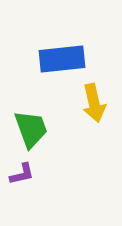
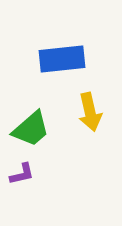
yellow arrow: moved 4 px left, 9 px down
green trapezoid: rotated 69 degrees clockwise
